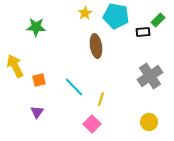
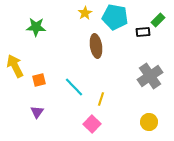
cyan pentagon: moved 1 px left, 1 px down
